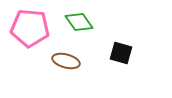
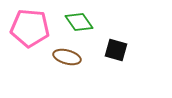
black square: moved 5 px left, 3 px up
brown ellipse: moved 1 px right, 4 px up
